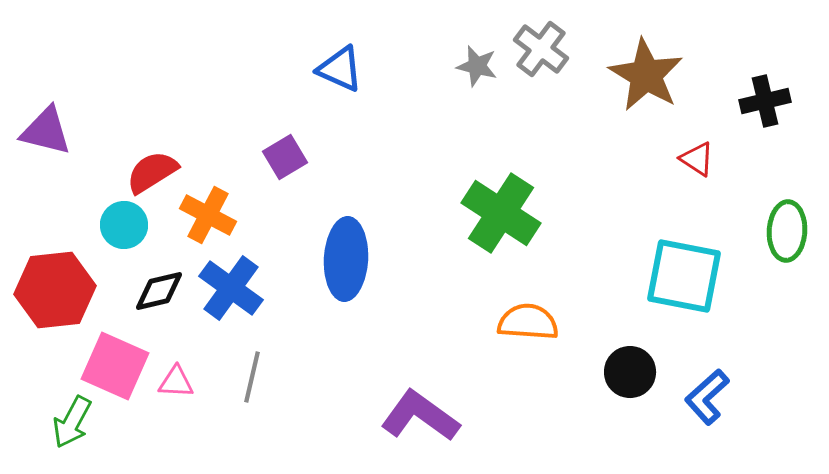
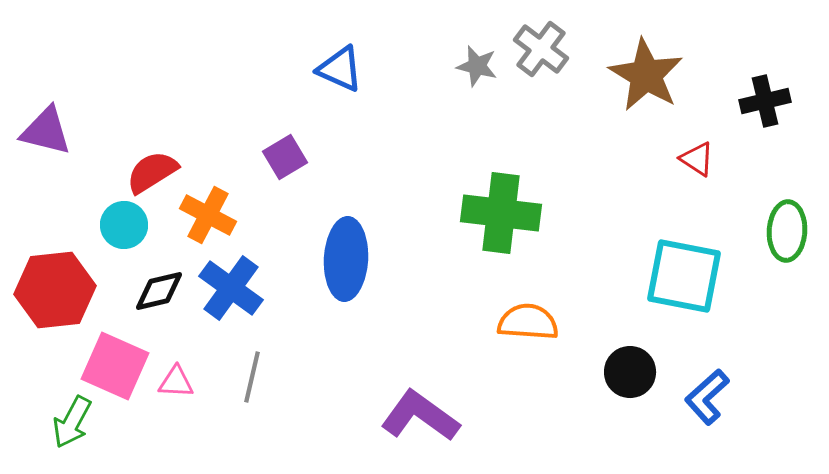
green cross: rotated 26 degrees counterclockwise
